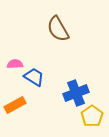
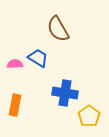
blue trapezoid: moved 4 px right, 19 px up
blue cross: moved 11 px left; rotated 30 degrees clockwise
orange rectangle: rotated 50 degrees counterclockwise
yellow pentagon: moved 3 px left
